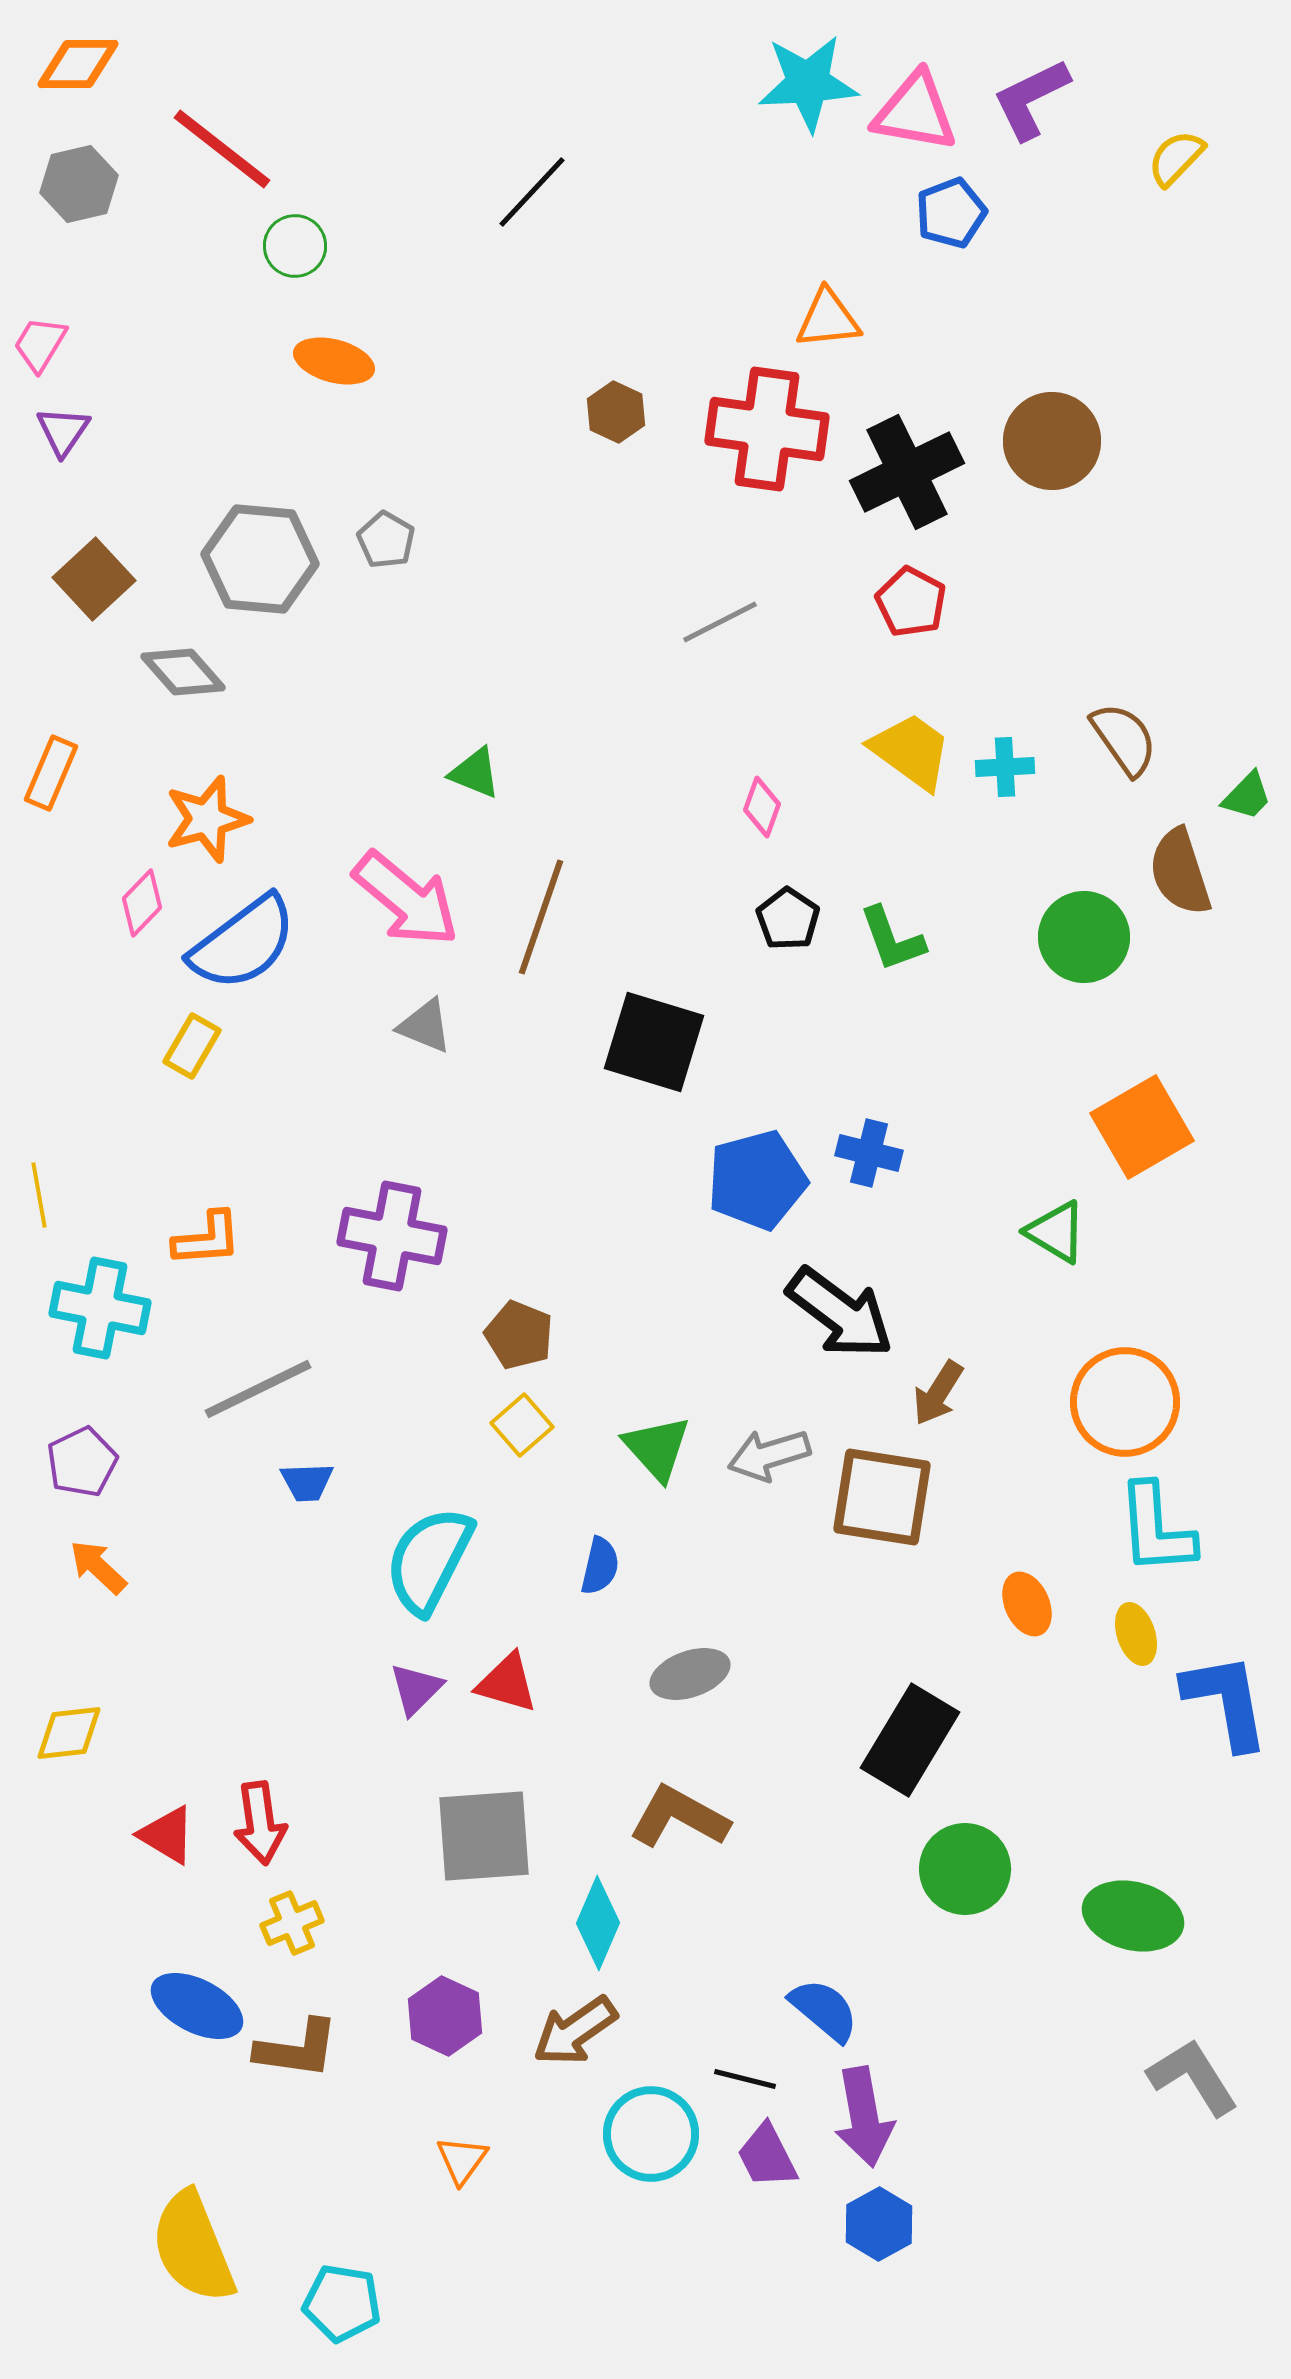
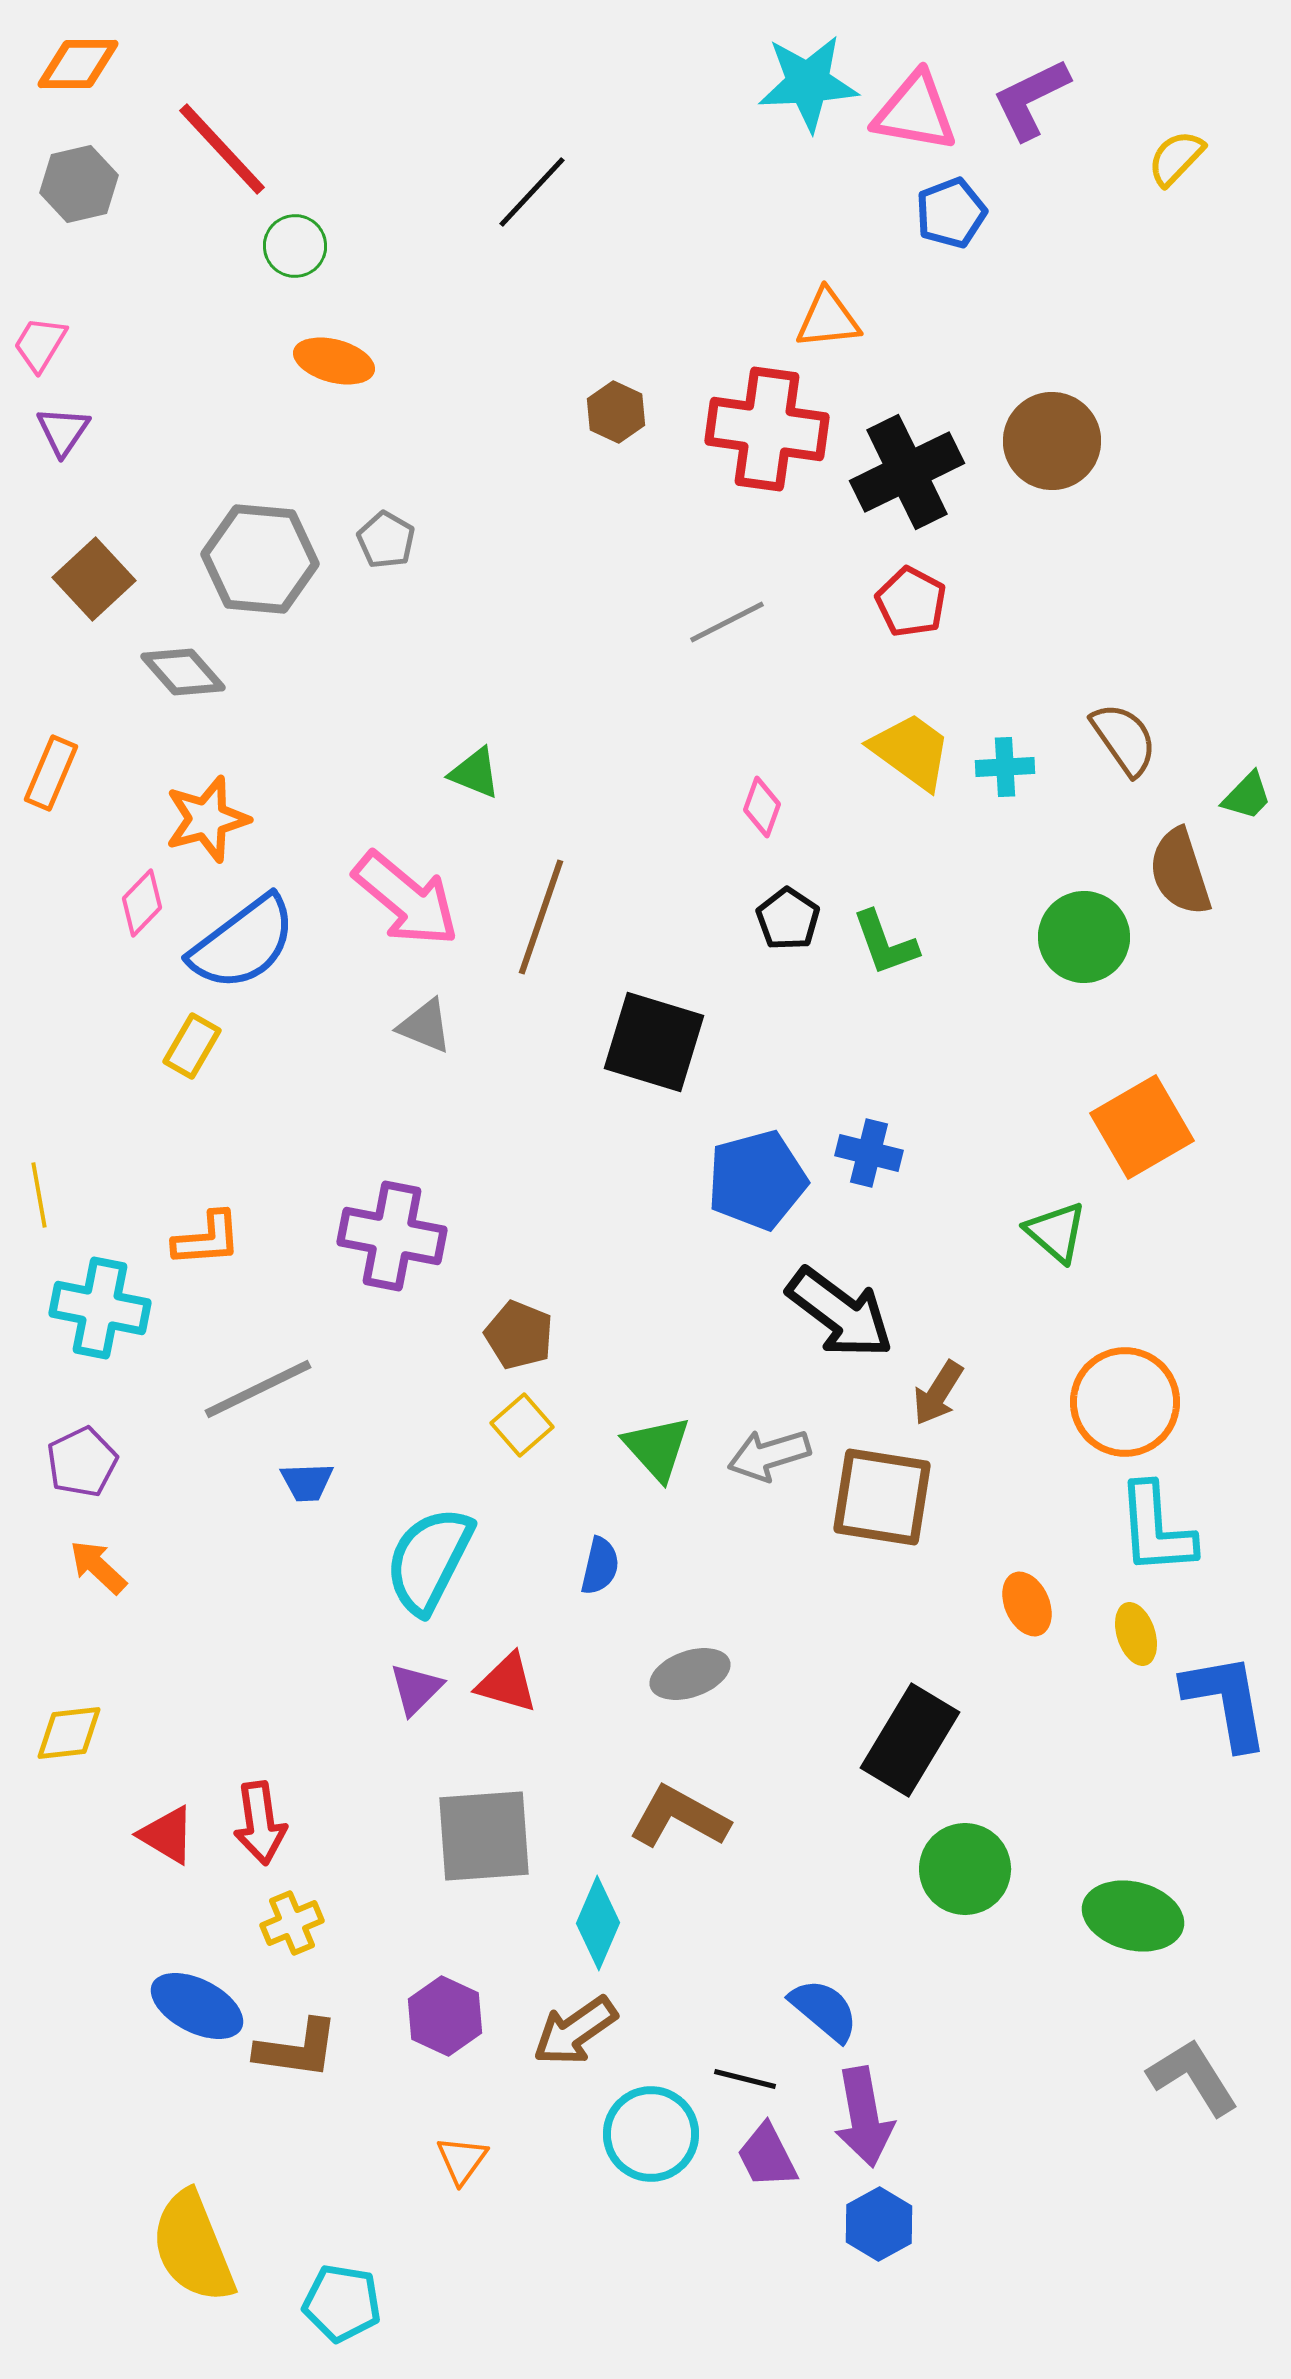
red line at (222, 149): rotated 9 degrees clockwise
gray line at (720, 622): moved 7 px right
green L-shape at (892, 939): moved 7 px left, 4 px down
green triangle at (1056, 1232): rotated 10 degrees clockwise
